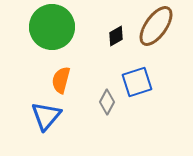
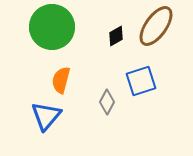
blue square: moved 4 px right, 1 px up
